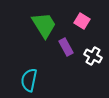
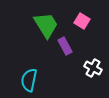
green trapezoid: moved 2 px right
purple rectangle: moved 1 px left, 1 px up
white cross: moved 12 px down
